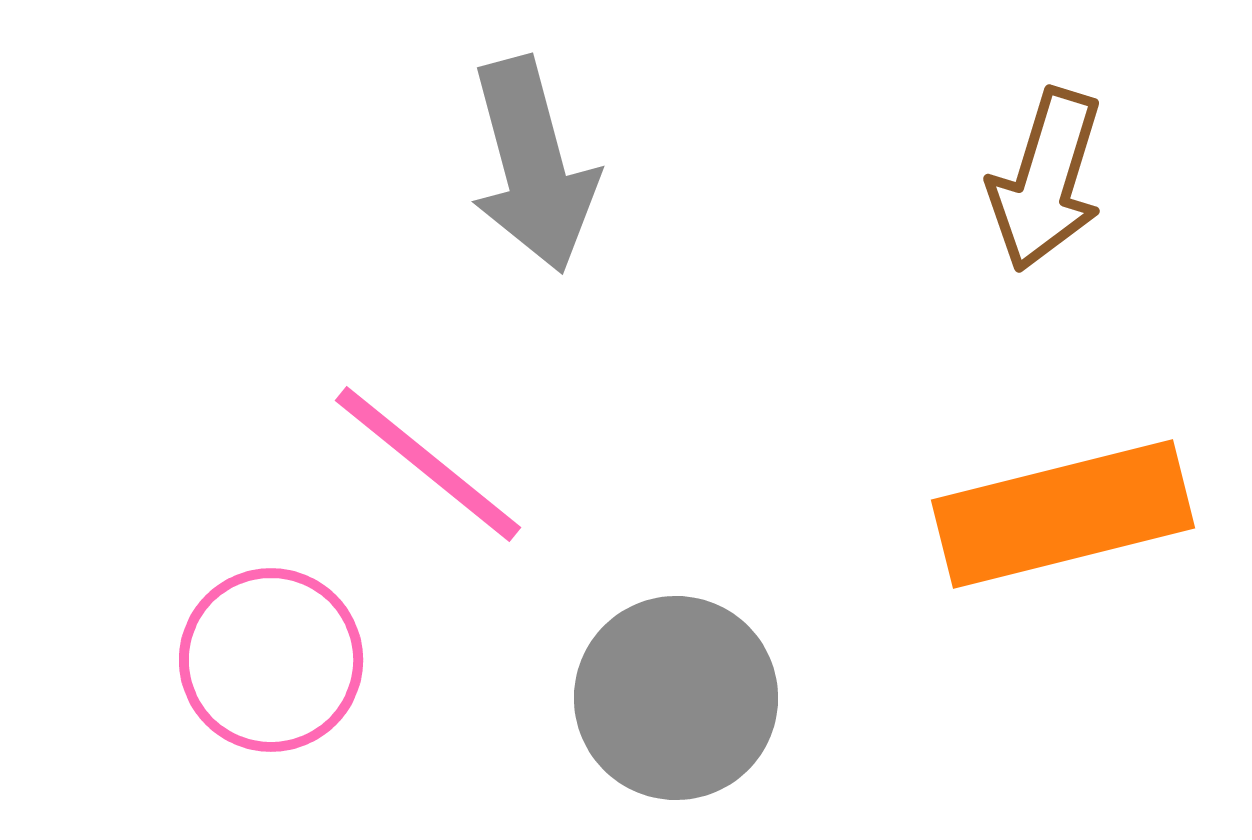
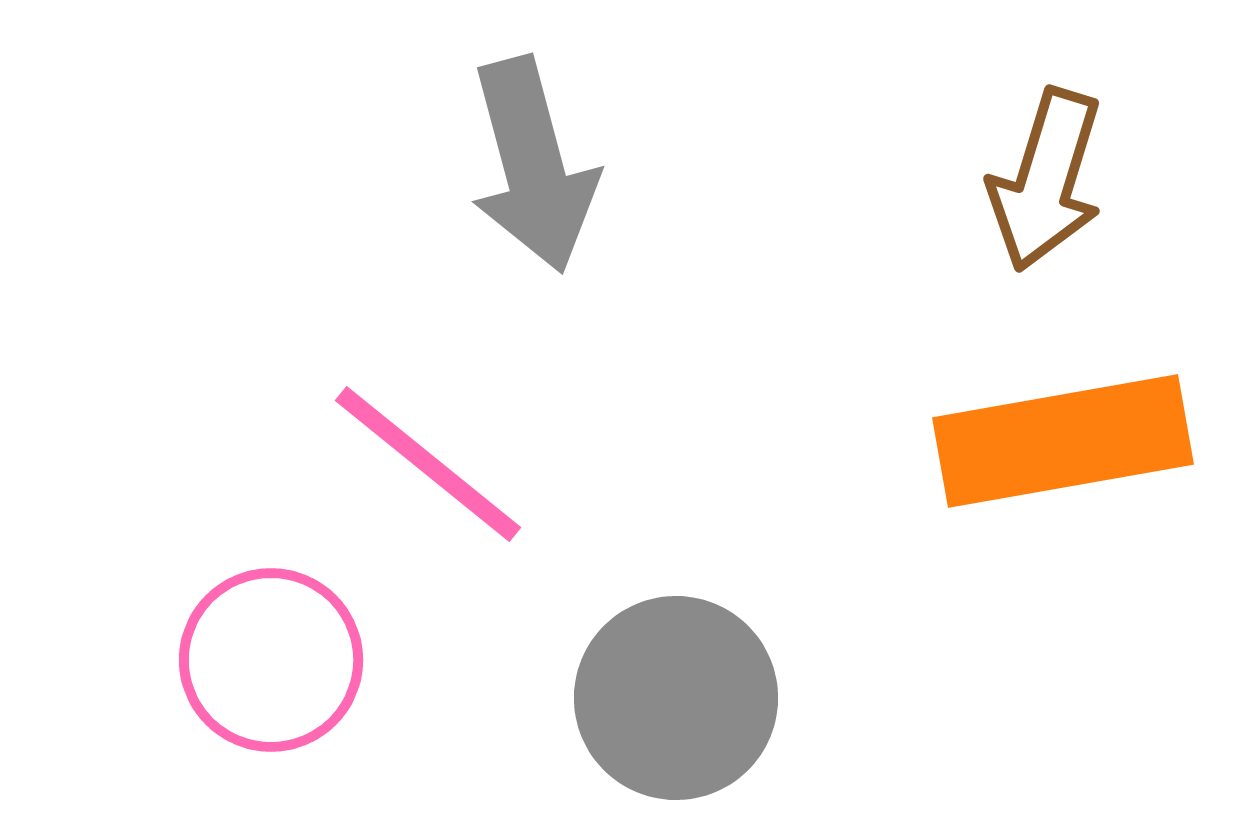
orange rectangle: moved 73 px up; rotated 4 degrees clockwise
